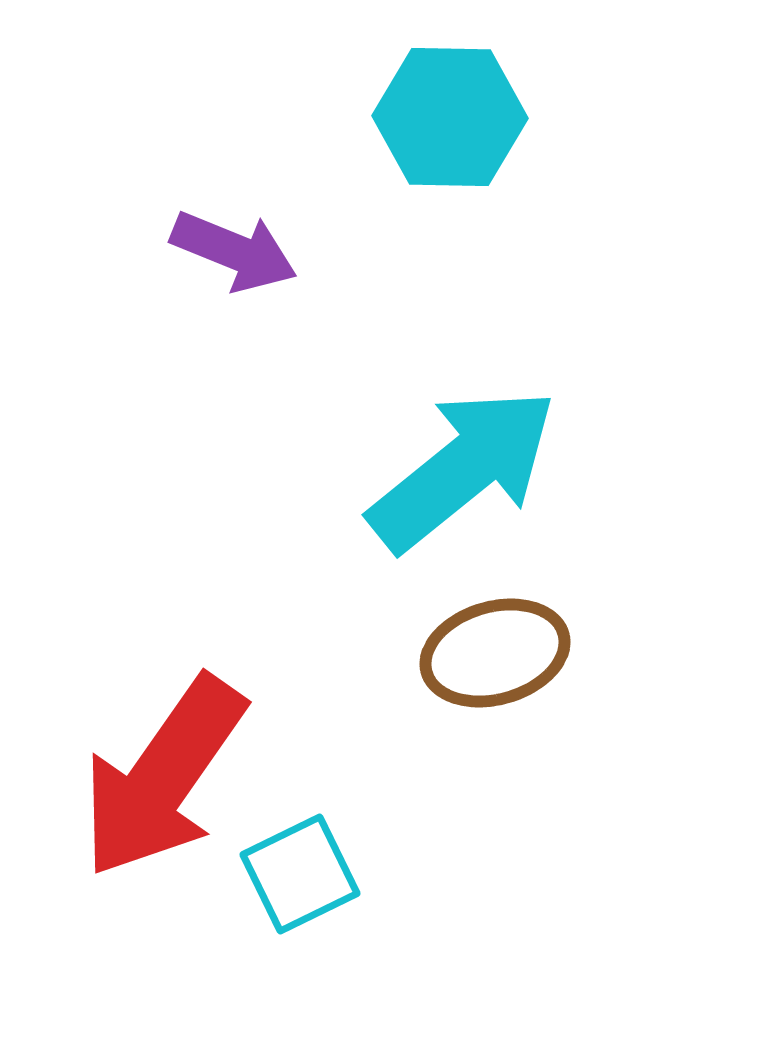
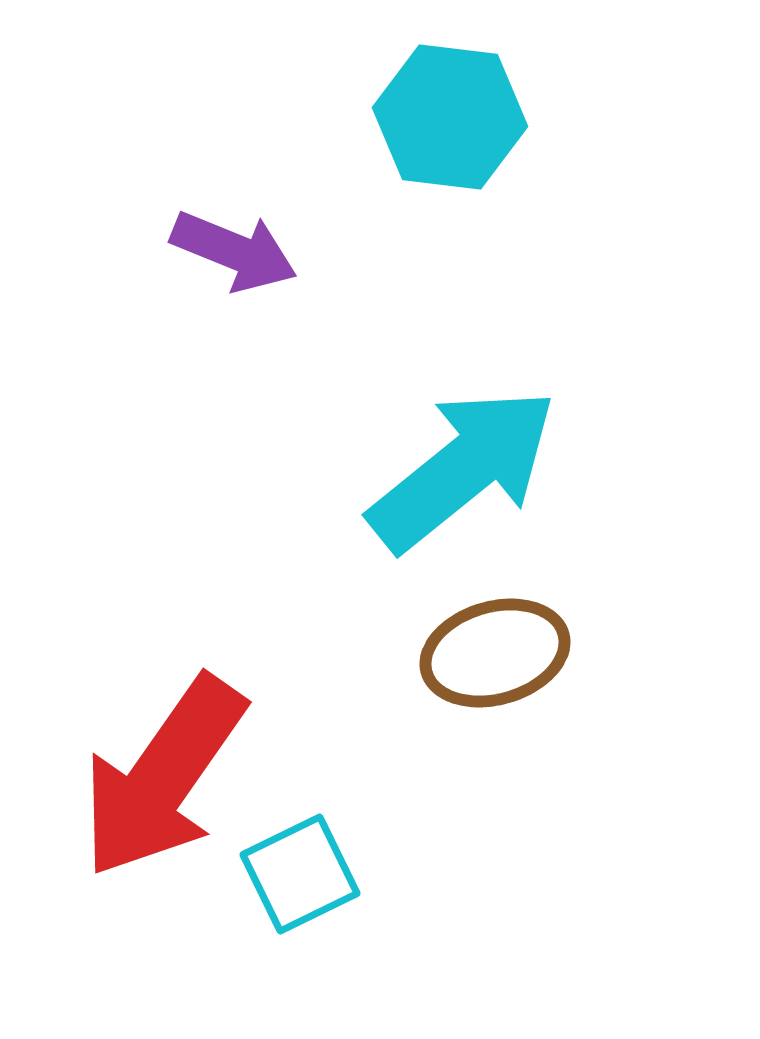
cyan hexagon: rotated 6 degrees clockwise
